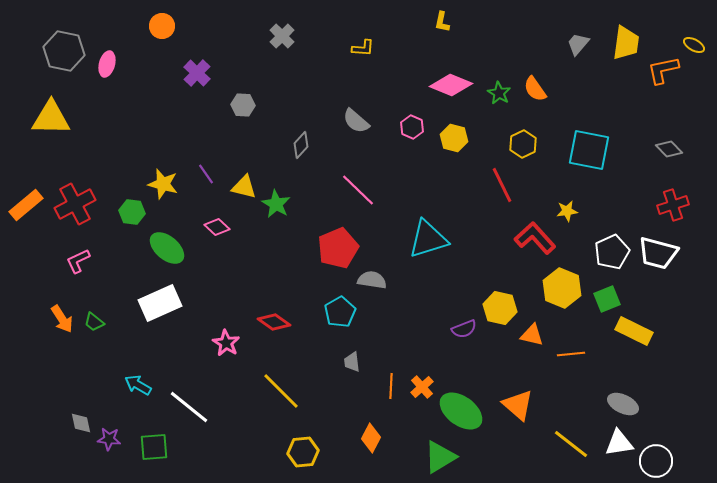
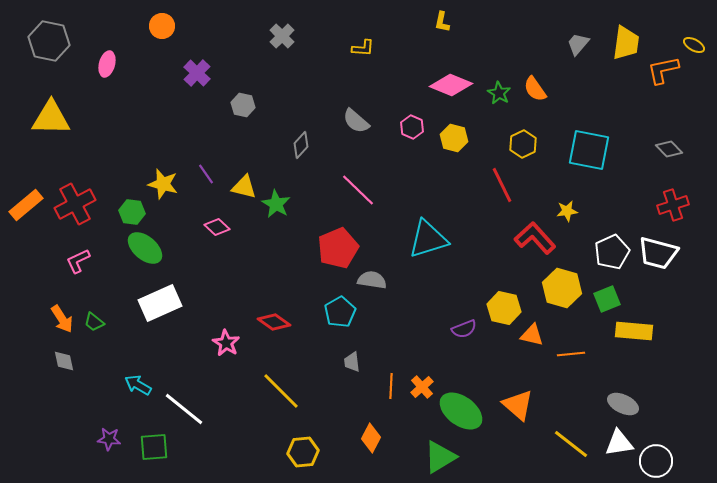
gray hexagon at (64, 51): moved 15 px left, 10 px up
gray hexagon at (243, 105): rotated 10 degrees clockwise
green ellipse at (167, 248): moved 22 px left
yellow hexagon at (562, 288): rotated 6 degrees counterclockwise
yellow hexagon at (500, 308): moved 4 px right
yellow rectangle at (634, 331): rotated 21 degrees counterclockwise
white line at (189, 407): moved 5 px left, 2 px down
gray diamond at (81, 423): moved 17 px left, 62 px up
